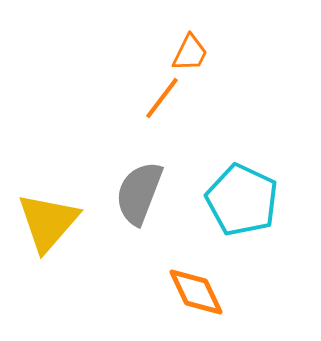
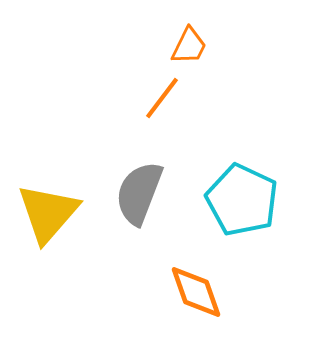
orange trapezoid: moved 1 px left, 7 px up
yellow triangle: moved 9 px up
orange diamond: rotated 6 degrees clockwise
